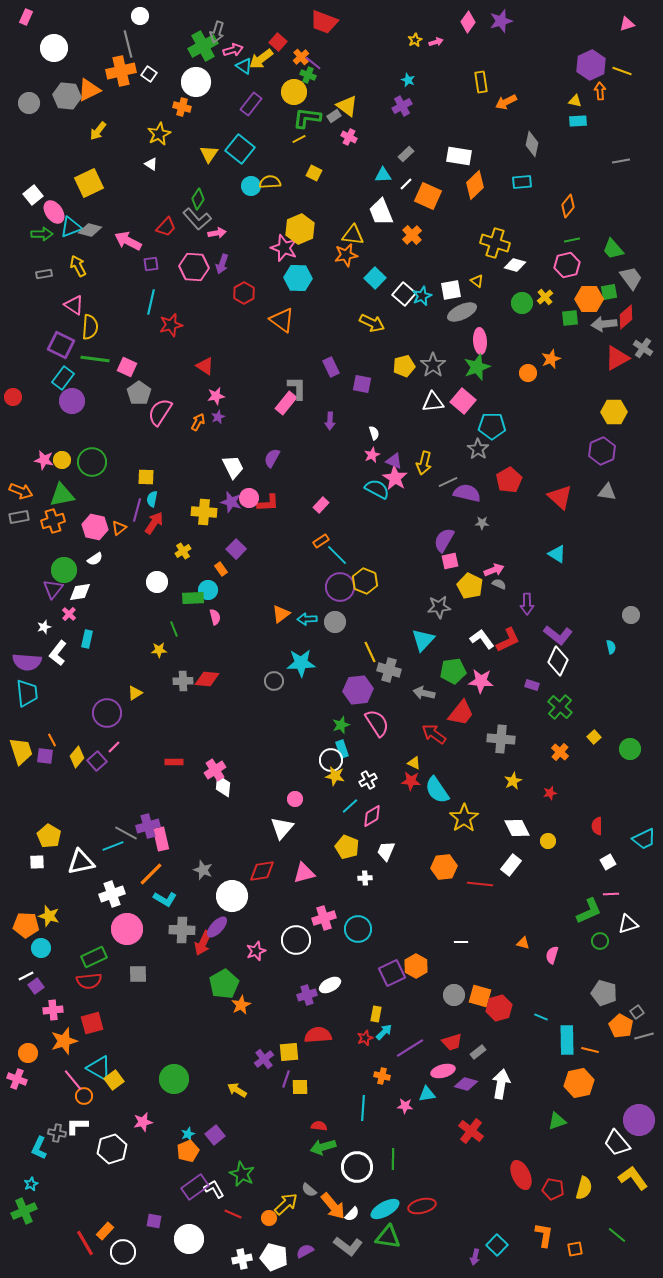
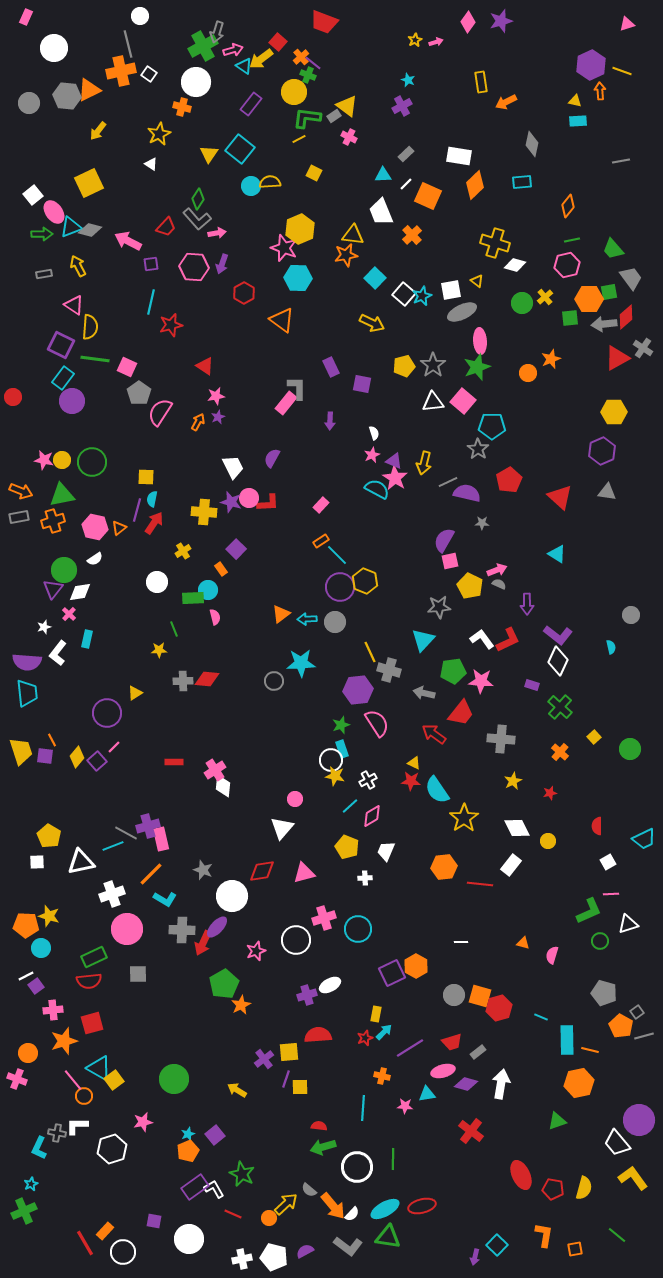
pink arrow at (494, 570): moved 3 px right
